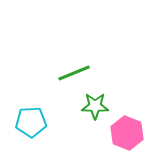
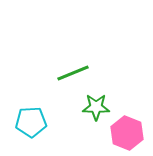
green line: moved 1 px left
green star: moved 1 px right, 1 px down
